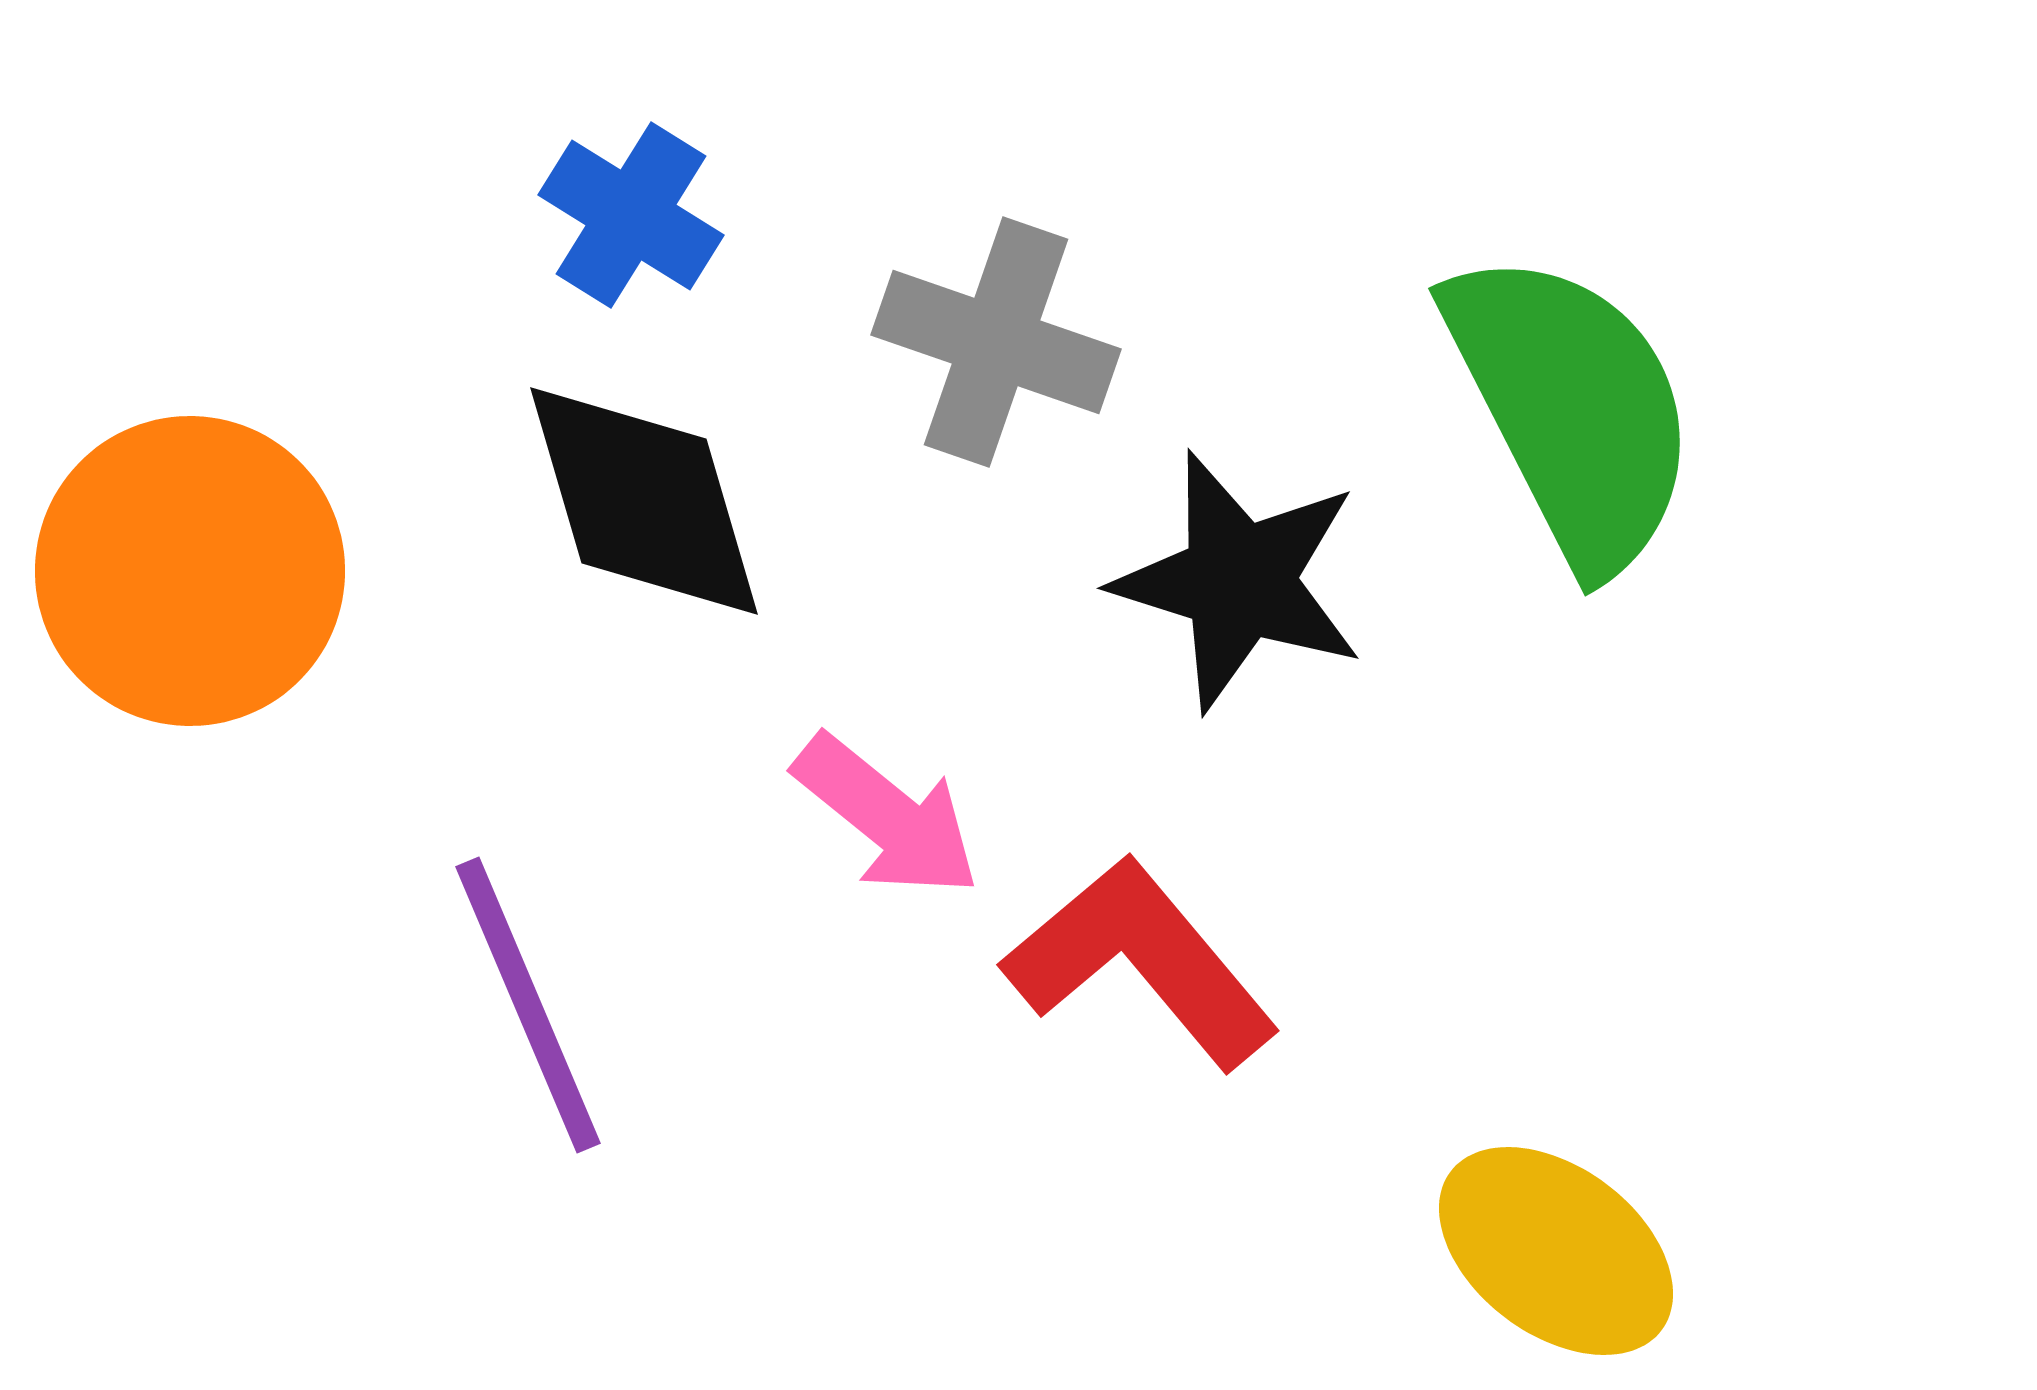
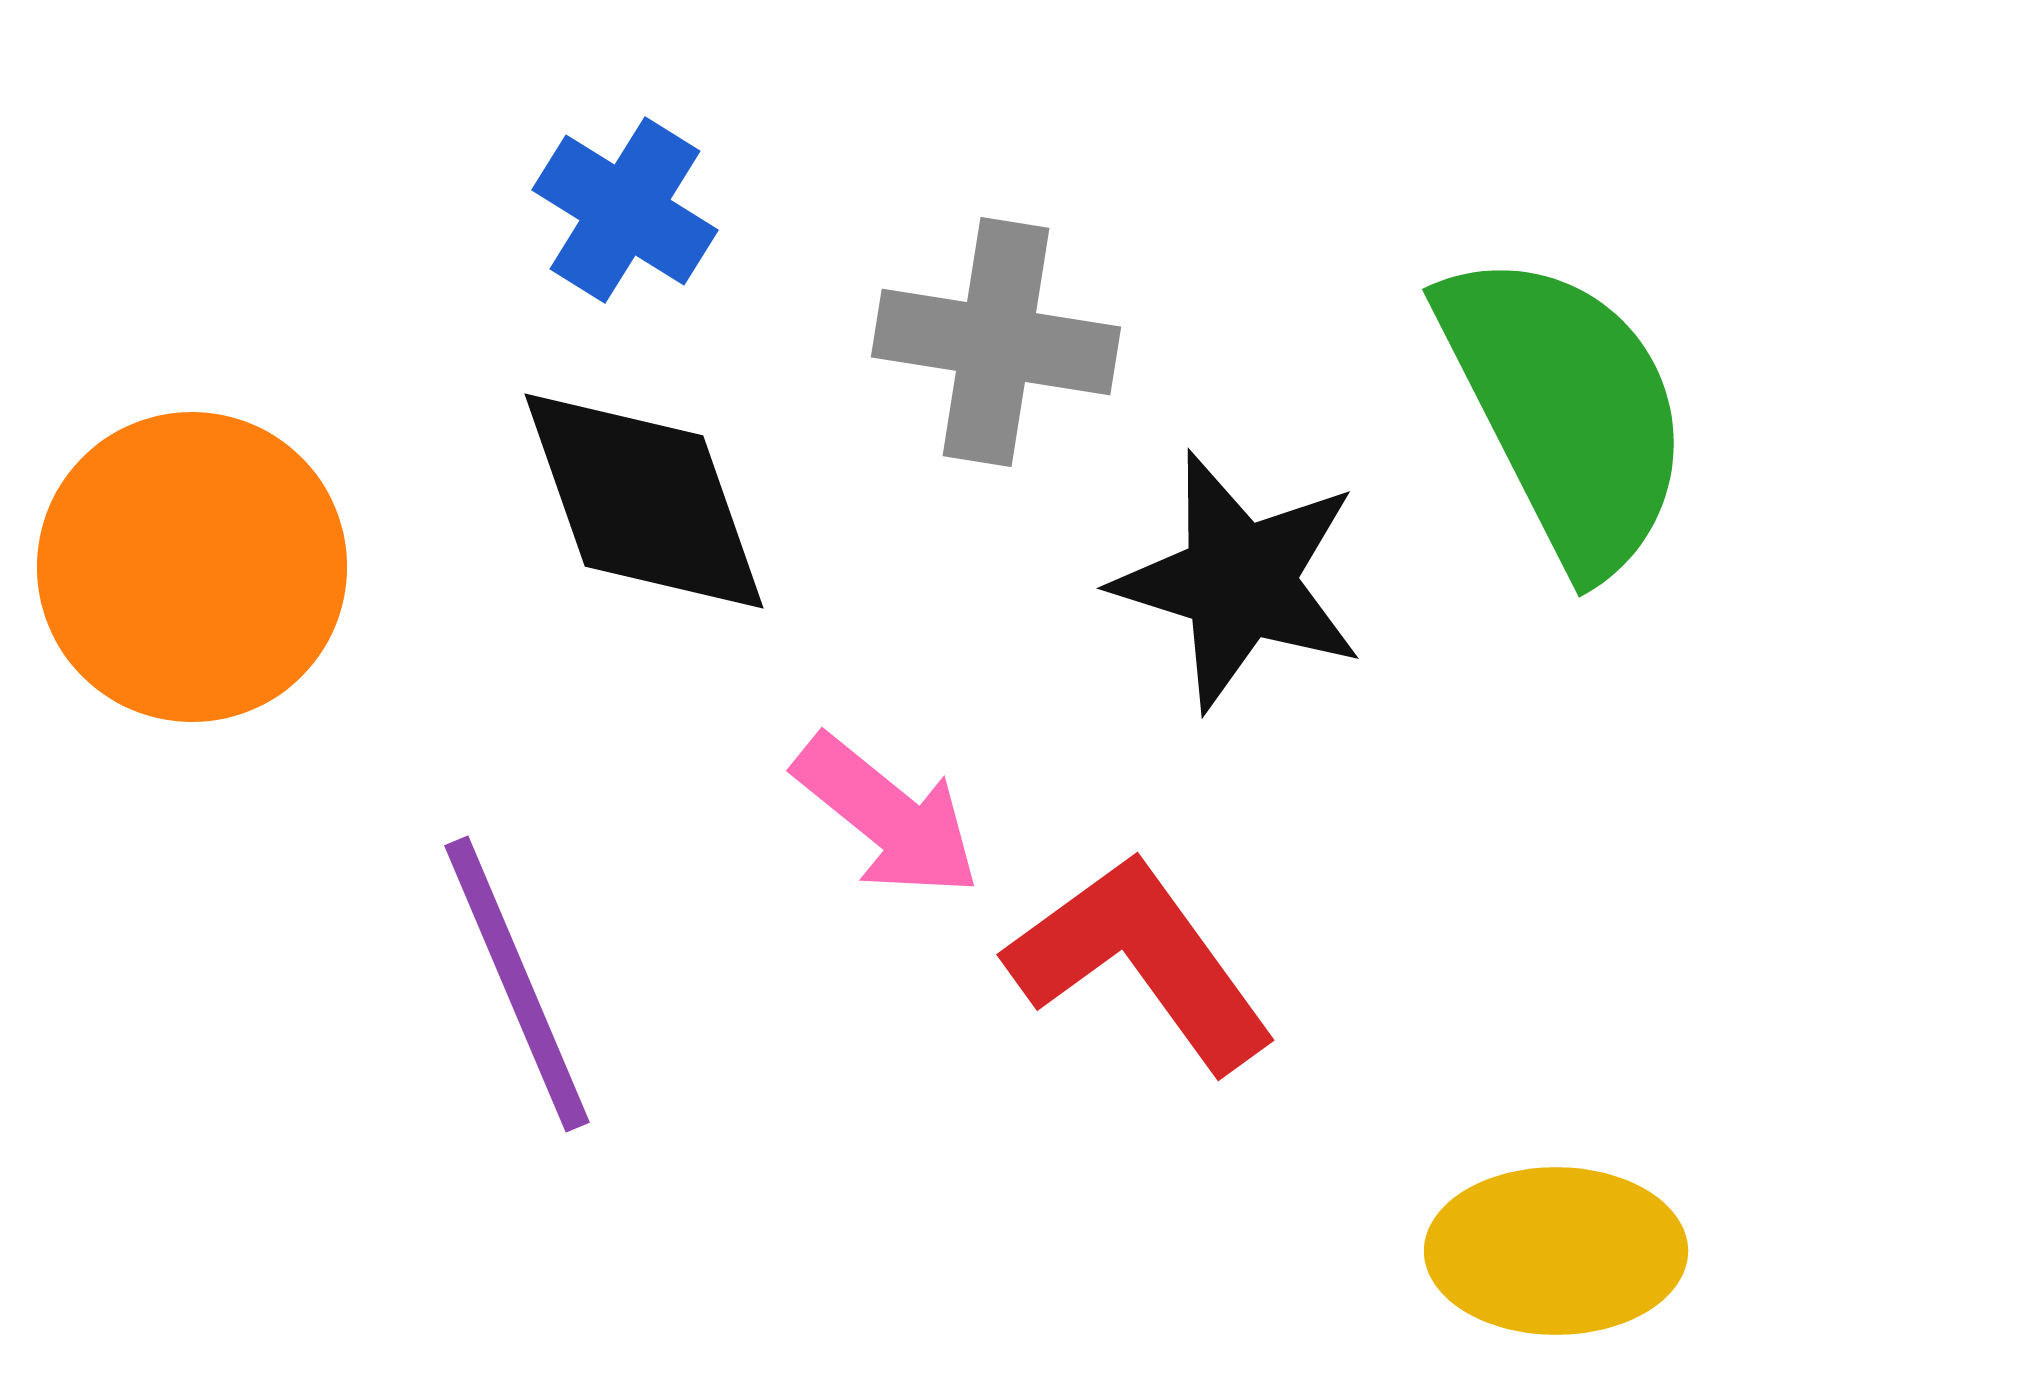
blue cross: moved 6 px left, 5 px up
gray cross: rotated 10 degrees counterclockwise
green semicircle: moved 6 px left, 1 px down
black diamond: rotated 3 degrees counterclockwise
orange circle: moved 2 px right, 4 px up
red L-shape: rotated 4 degrees clockwise
purple line: moved 11 px left, 21 px up
yellow ellipse: rotated 37 degrees counterclockwise
